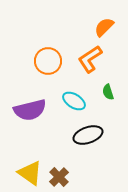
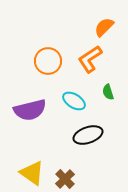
yellow triangle: moved 2 px right
brown cross: moved 6 px right, 2 px down
